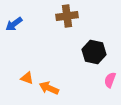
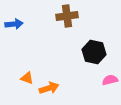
blue arrow: rotated 150 degrees counterclockwise
pink semicircle: rotated 56 degrees clockwise
orange arrow: rotated 138 degrees clockwise
